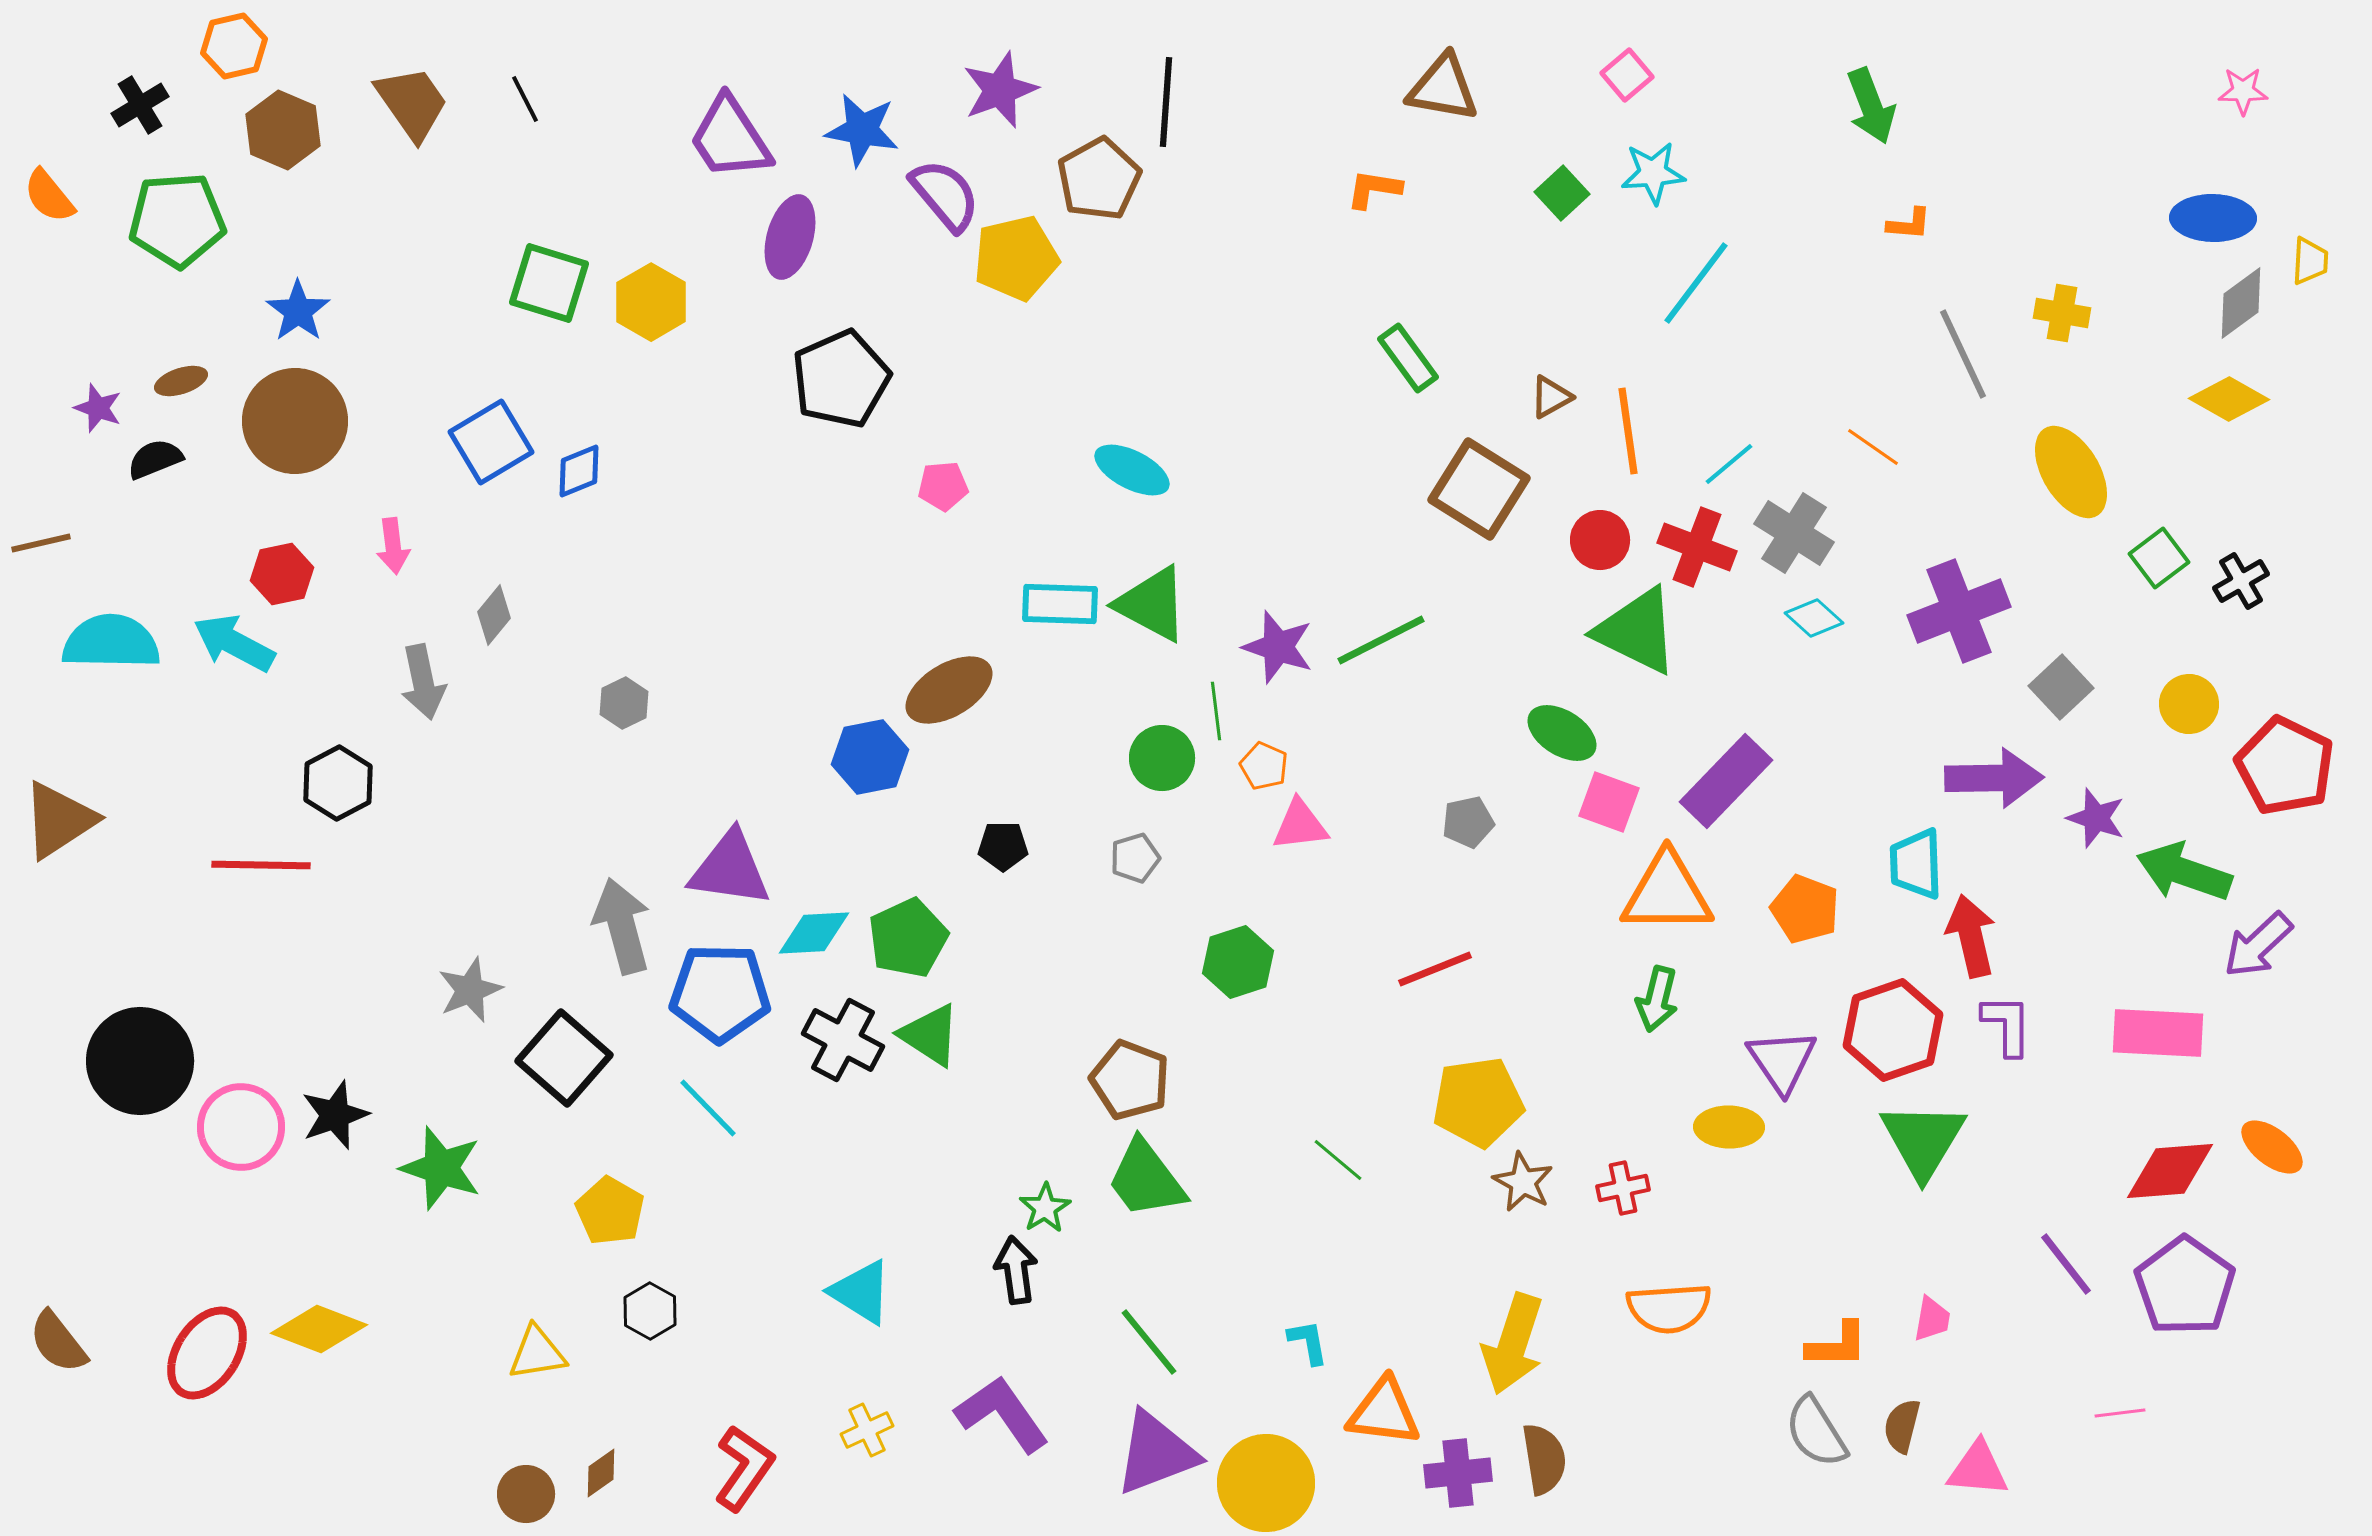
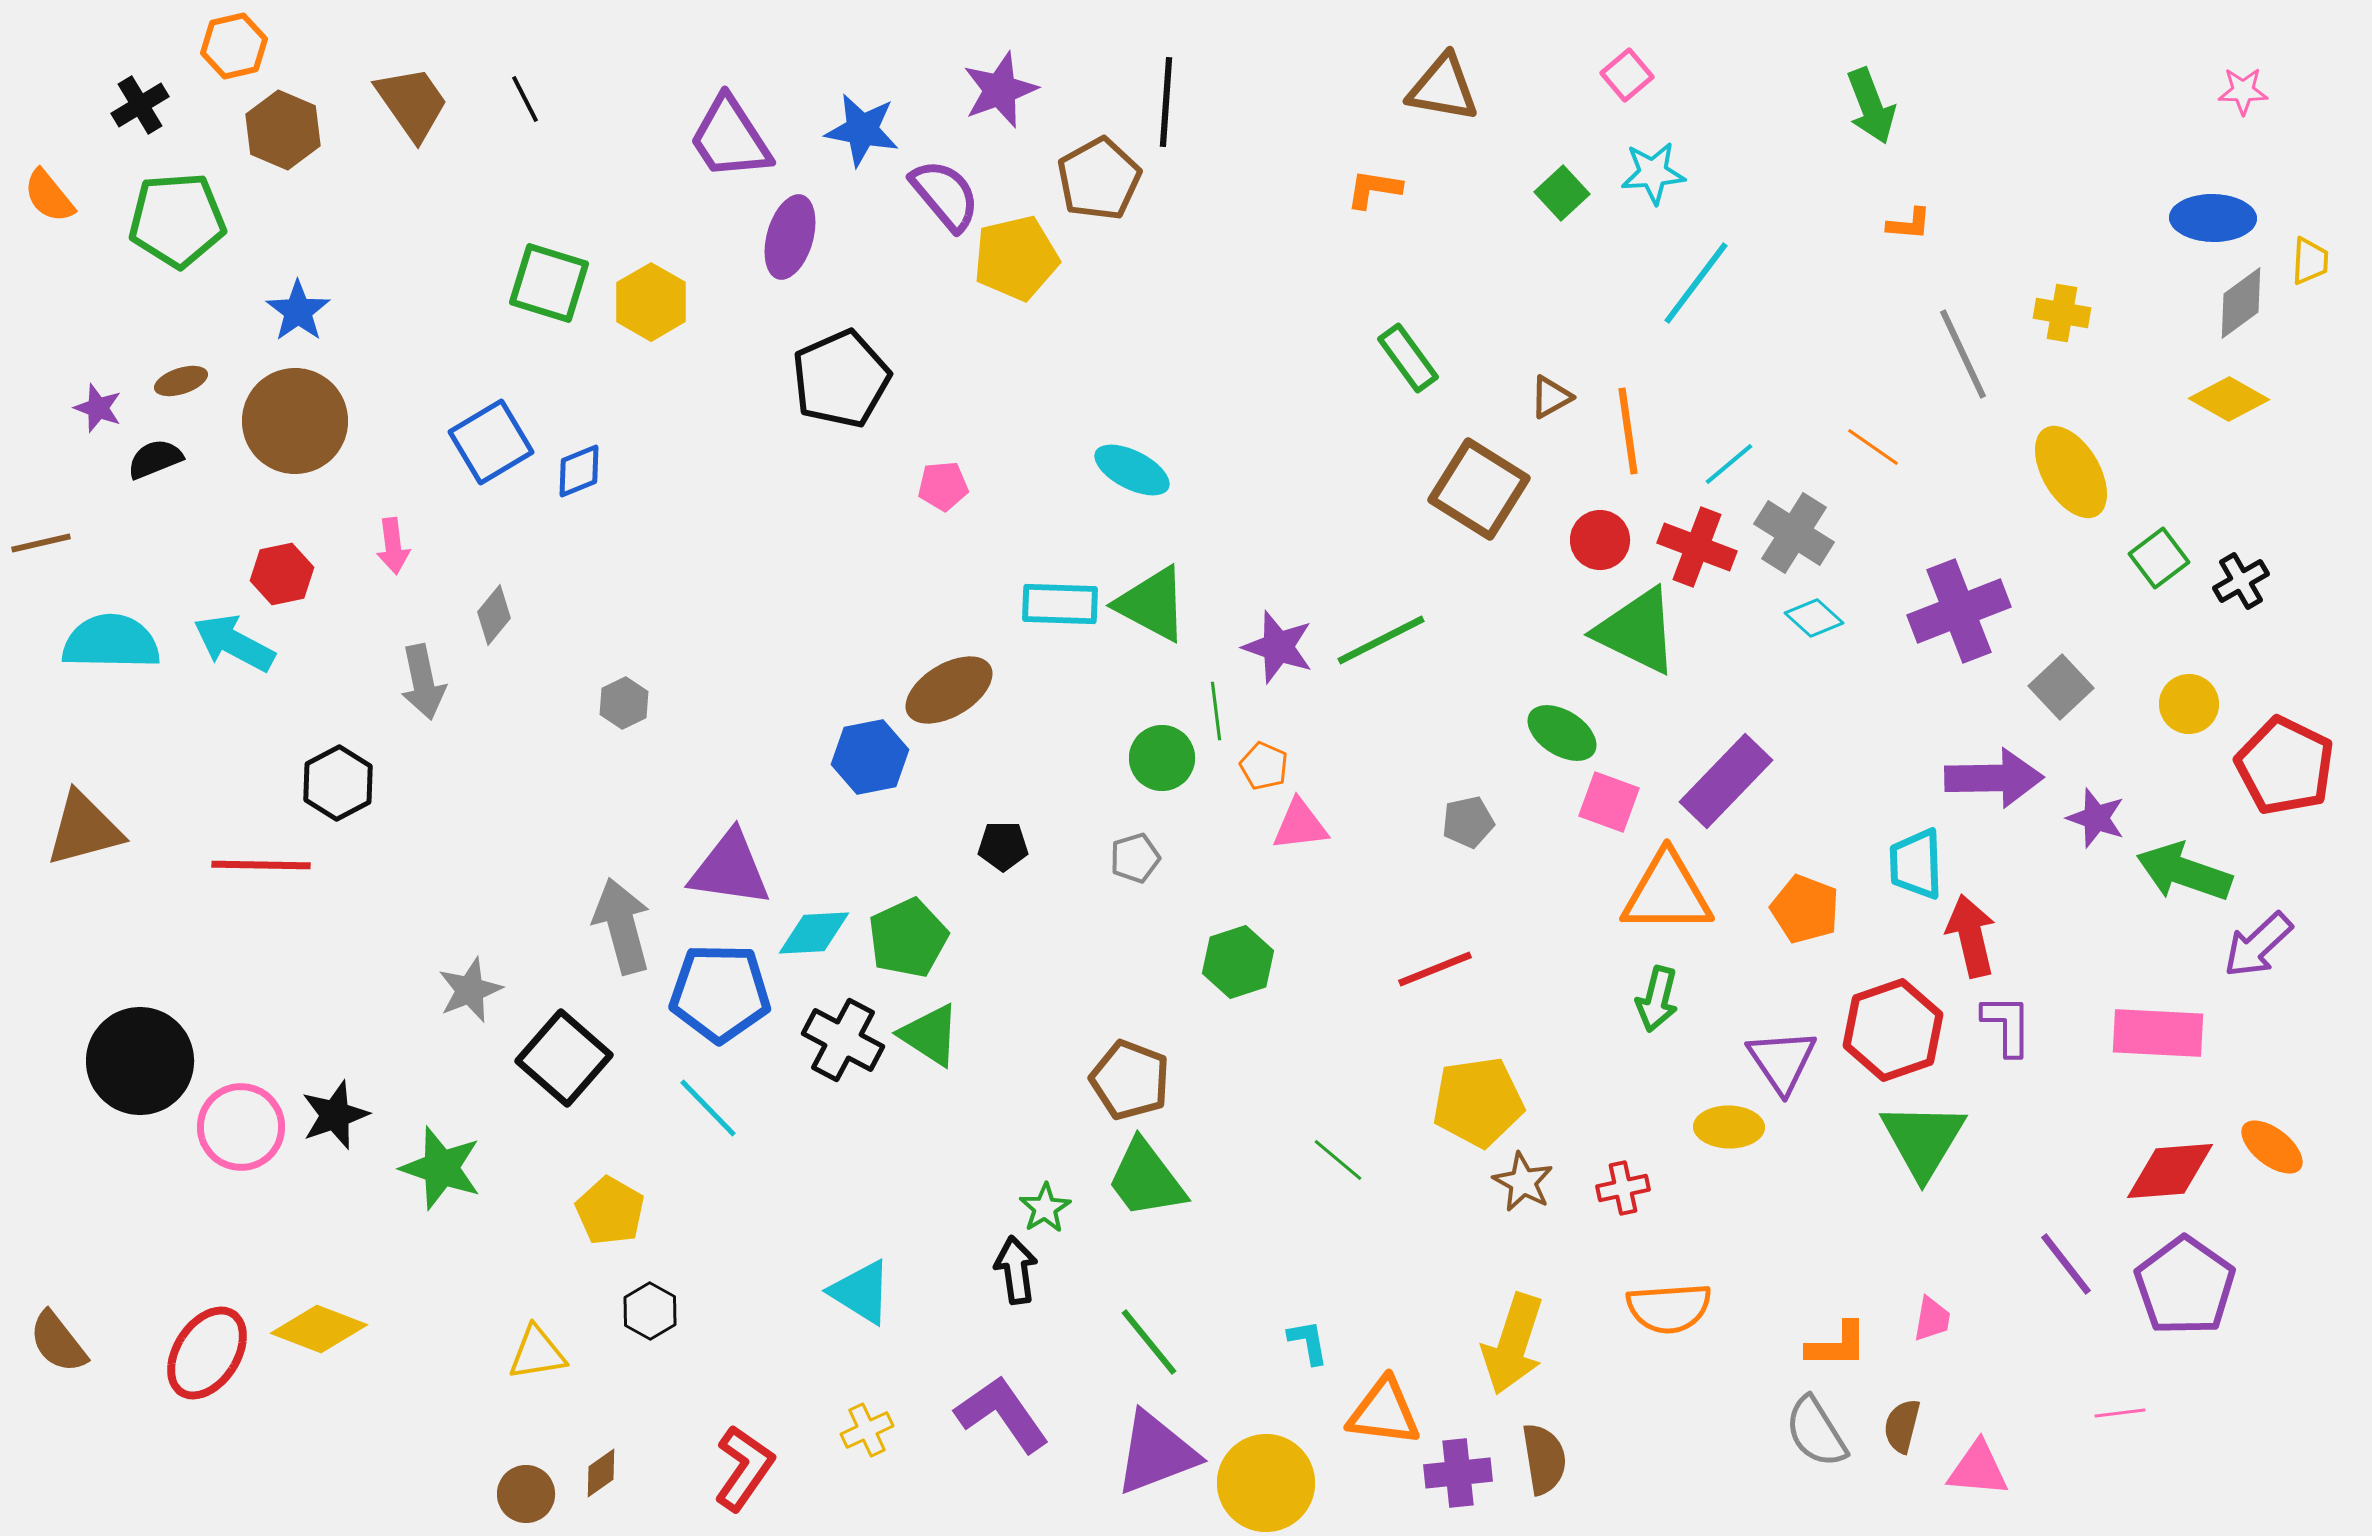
brown triangle at (59, 820): moved 25 px right, 9 px down; rotated 18 degrees clockwise
